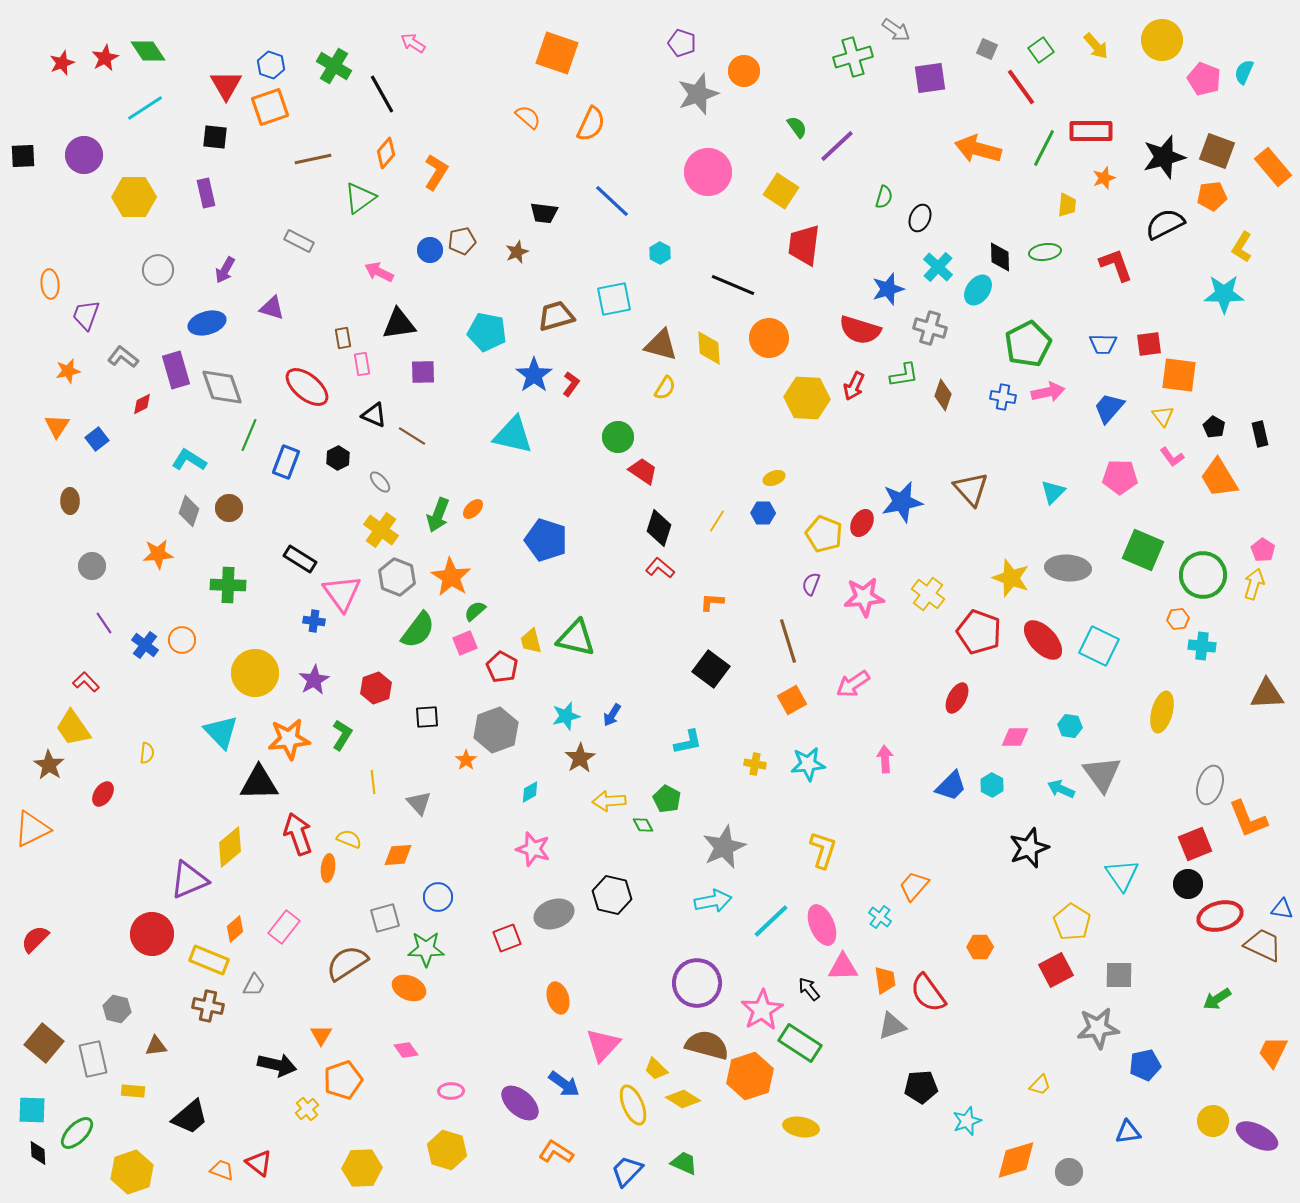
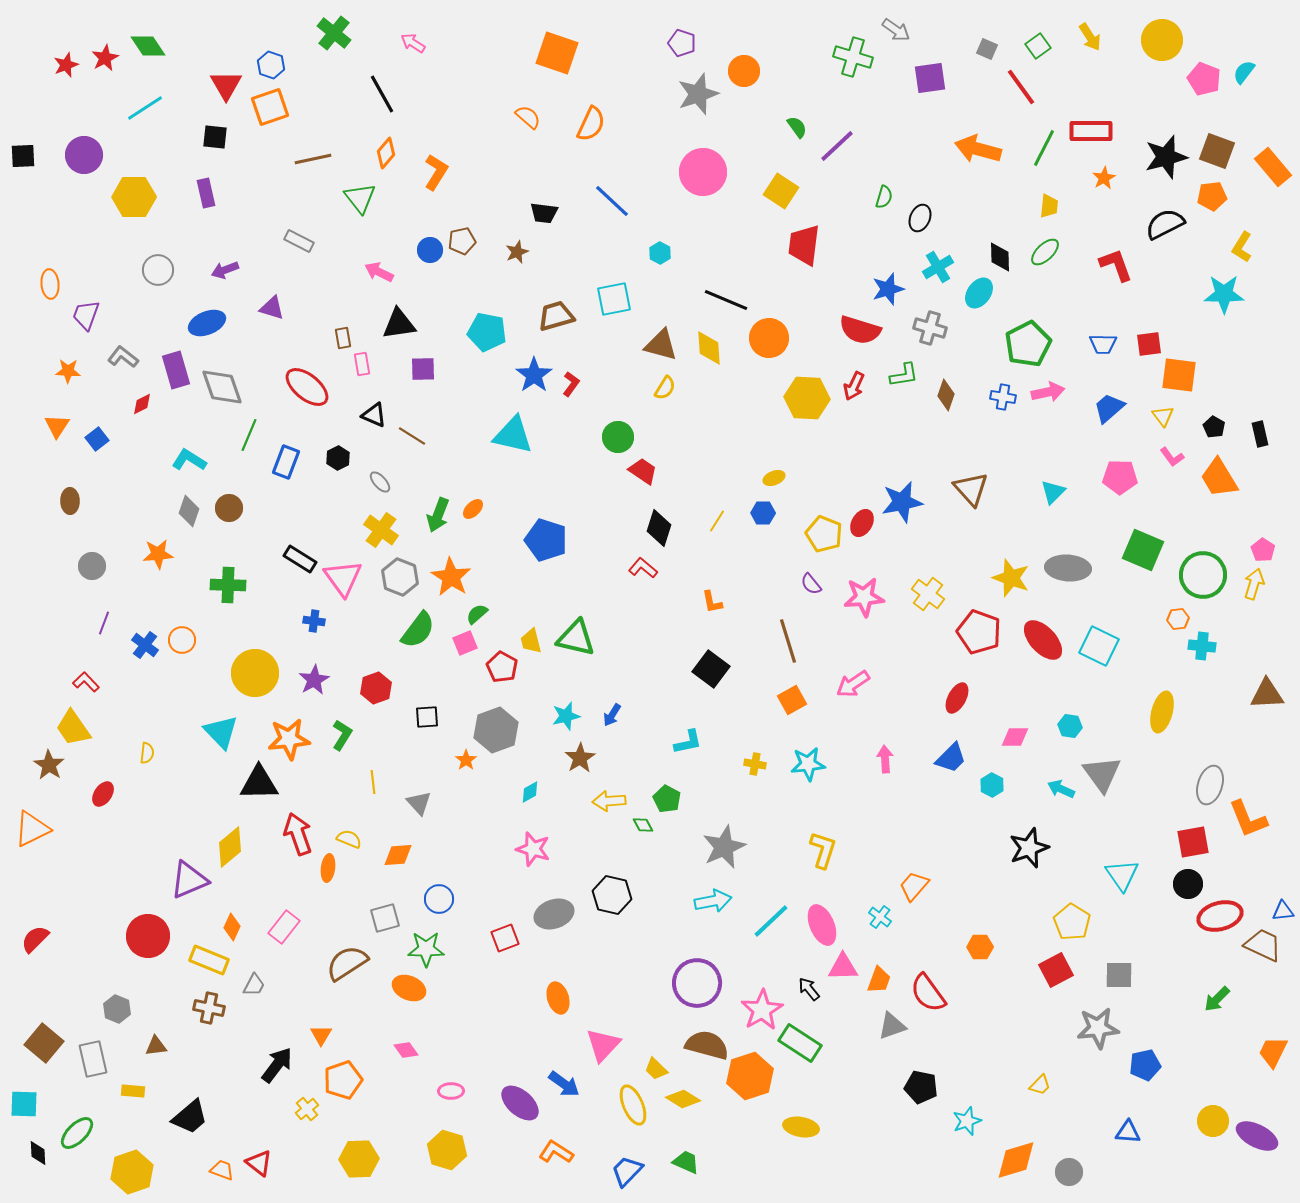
yellow arrow at (1096, 46): moved 6 px left, 9 px up; rotated 8 degrees clockwise
green square at (1041, 50): moved 3 px left, 4 px up
green diamond at (148, 51): moved 5 px up
green cross at (853, 57): rotated 33 degrees clockwise
red star at (62, 63): moved 4 px right, 2 px down
green cross at (334, 66): moved 33 px up; rotated 8 degrees clockwise
cyan semicircle at (1244, 72): rotated 15 degrees clockwise
black star at (1164, 157): moved 2 px right
pink circle at (708, 172): moved 5 px left
orange star at (1104, 178): rotated 10 degrees counterclockwise
green triangle at (360, 198): rotated 32 degrees counterclockwise
yellow trapezoid at (1067, 205): moved 18 px left, 1 px down
green ellipse at (1045, 252): rotated 36 degrees counterclockwise
cyan cross at (938, 267): rotated 16 degrees clockwise
purple arrow at (225, 270): rotated 40 degrees clockwise
black line at (733, 285): moved 7 px left, 15 px down
cyan ellipse at (978, 290): moved 1 px right, 3 px down
blue ellipse at (207, 323): rotated 6 degrees counterclockwise
orange star at (68, 371): rotated 15 degrees clockwise
purple square at (423, 372): moved 3 px up
brown diamond at (943, 395): moved 3 px right
blue trapezoid at (1109, 408): rotated 8 degrees clockwise
red L-shape at (660, 568): moved 17 px left
gray hexagon at (397, 577): moved 3 px right
purple semicircle at (811, 584): rotated 60 degrees counterclockwise
pink triangle at (342, 593): moved 1 px right, 15 px up
orange L-shape at (712, 602): rotated 105 degrees counterclockwise
green semicircle at (475, 611): moved 2 px right, 3 px down
purple line at (104, 623): rotated 55 degrees clockwise
blue trapezoid at (951, 786): moved 28 px up
red square at (1195, 844): moved 2 px left, 2 px up; rotated 12 degrees clockwise
blue circle at (438, 897): moved 1 px right, 2 px down
blue triangle at (1282, 909): moved 1 px right, 2 px down; rotated 15 degrees counterclockwise
orange diamond at (235, 929): moved 3 px left, 2 px up; rotated 24 degrees counterclockwise
red circle at (152, 934): moved 4 px left, 2 px down
red square at (507, 938): moved 2 px left
orange trapezoid at (885, 980): moved 6 px left; rotated 28 degrees clockwise
green arrow at (1217, 999): rotated 12 degrees counterclockwise
brown cross at (208, 1006): moved 1 px right, 2 px down
gray hexagon at (117, 1009): rotated 8 degrees clockwise
black arrow at (277, 1065): rotated 66 degrees counterclockwise
black pentagon at (921, 1087): rotated 16 degrees clockwise
cyan square at (32, 1110): moved 8 px left, 6 px up
blue triangle at (1128, 1132): rotated 12 degrees clockwise
green trapezoid at (684, 1163): moved 2 px right, 1 px up
yellow hexagon at (362, 1168): moved 3 px left, 9 px up
